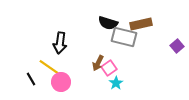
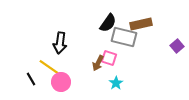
black semicircle: rotated 72 degrees counterclockwise
pink square: moved 10 px up; rotated 35 degrees counterclockwise
